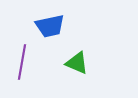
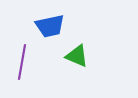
green triangle: moved 7 px up
